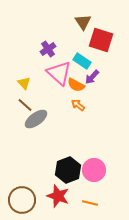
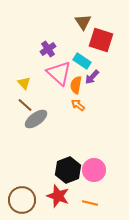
orange semicircle: rotated 72 degrees clockwise
